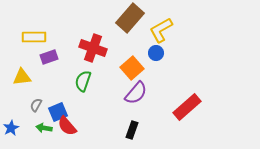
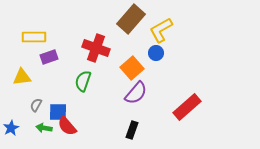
brown rectangle: moved 1 px right, 1 px down
red cross: moved 3 px right
blue square: rotated 24 degrees clockwise
